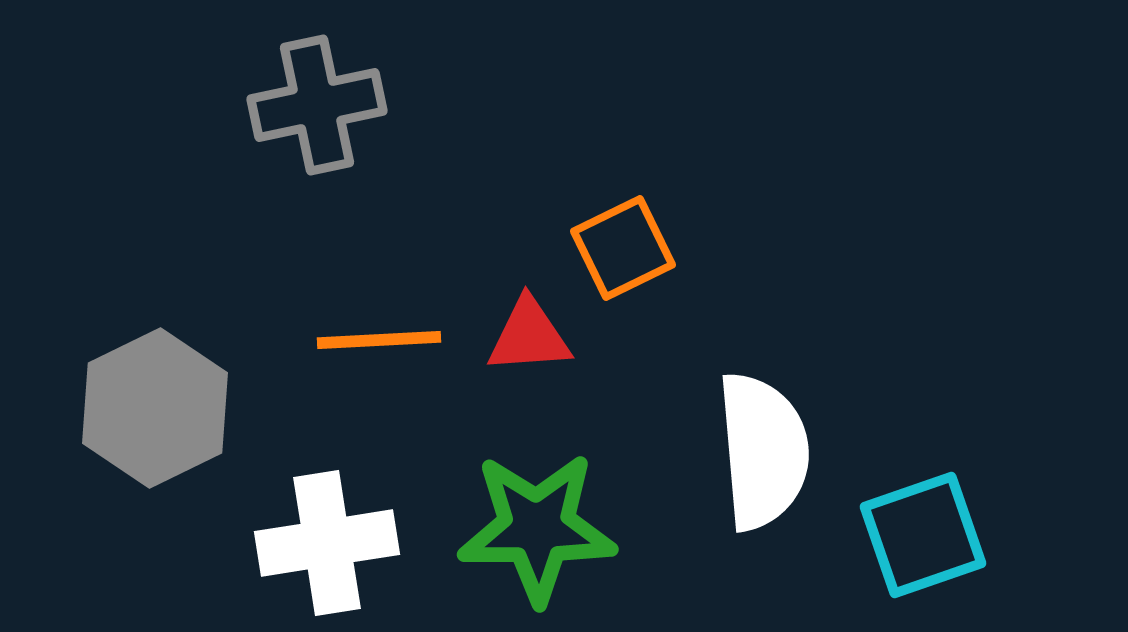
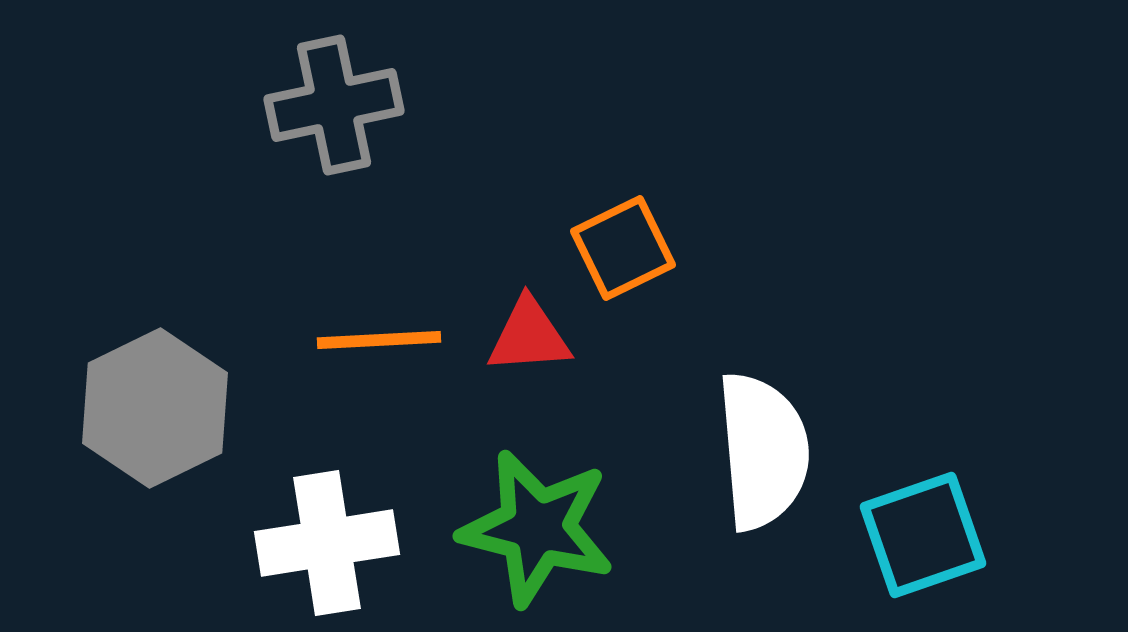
gray cross: moved 17 px right
green star: rotated 14 degrees clockwise
